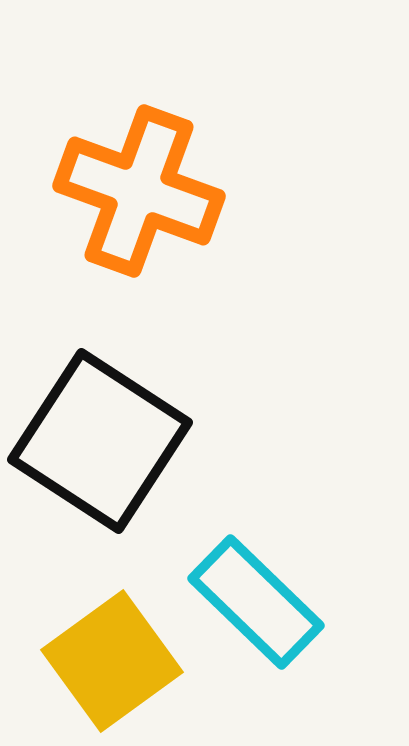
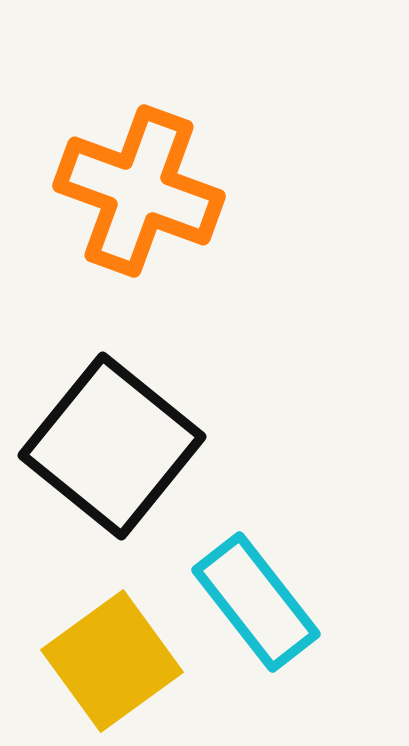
black square: moved 12 px right, 5 px down; rotated 6 degrees clockwise
cyan rectangle: rotated 8 degrees clockwise
